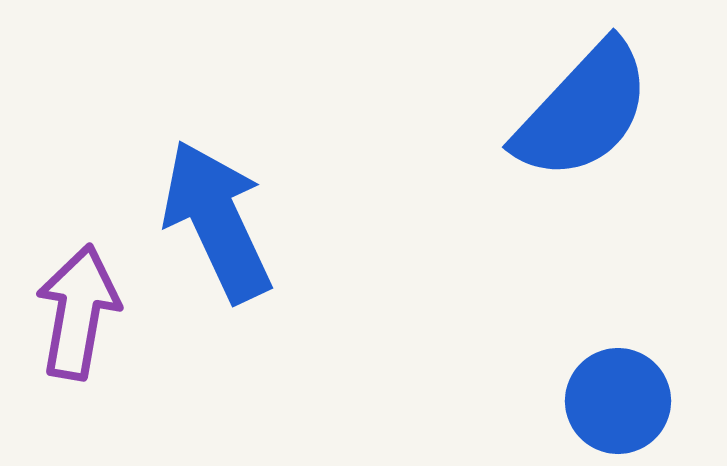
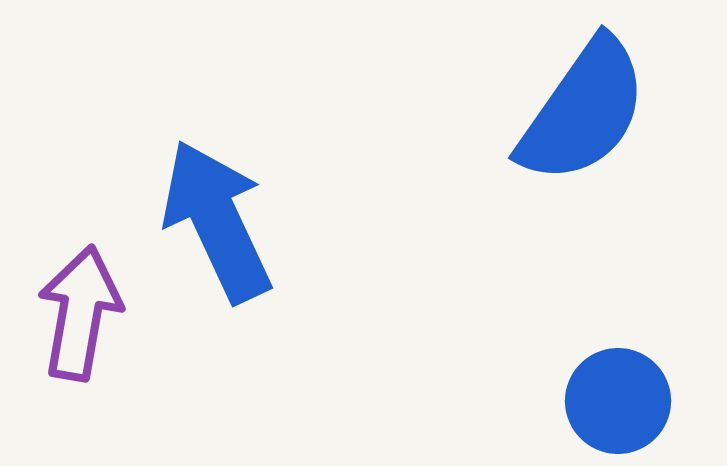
blue semicircle: rotated 8 degrees counterclockwise
purple arrow: moved 2 px right, 1 px down
